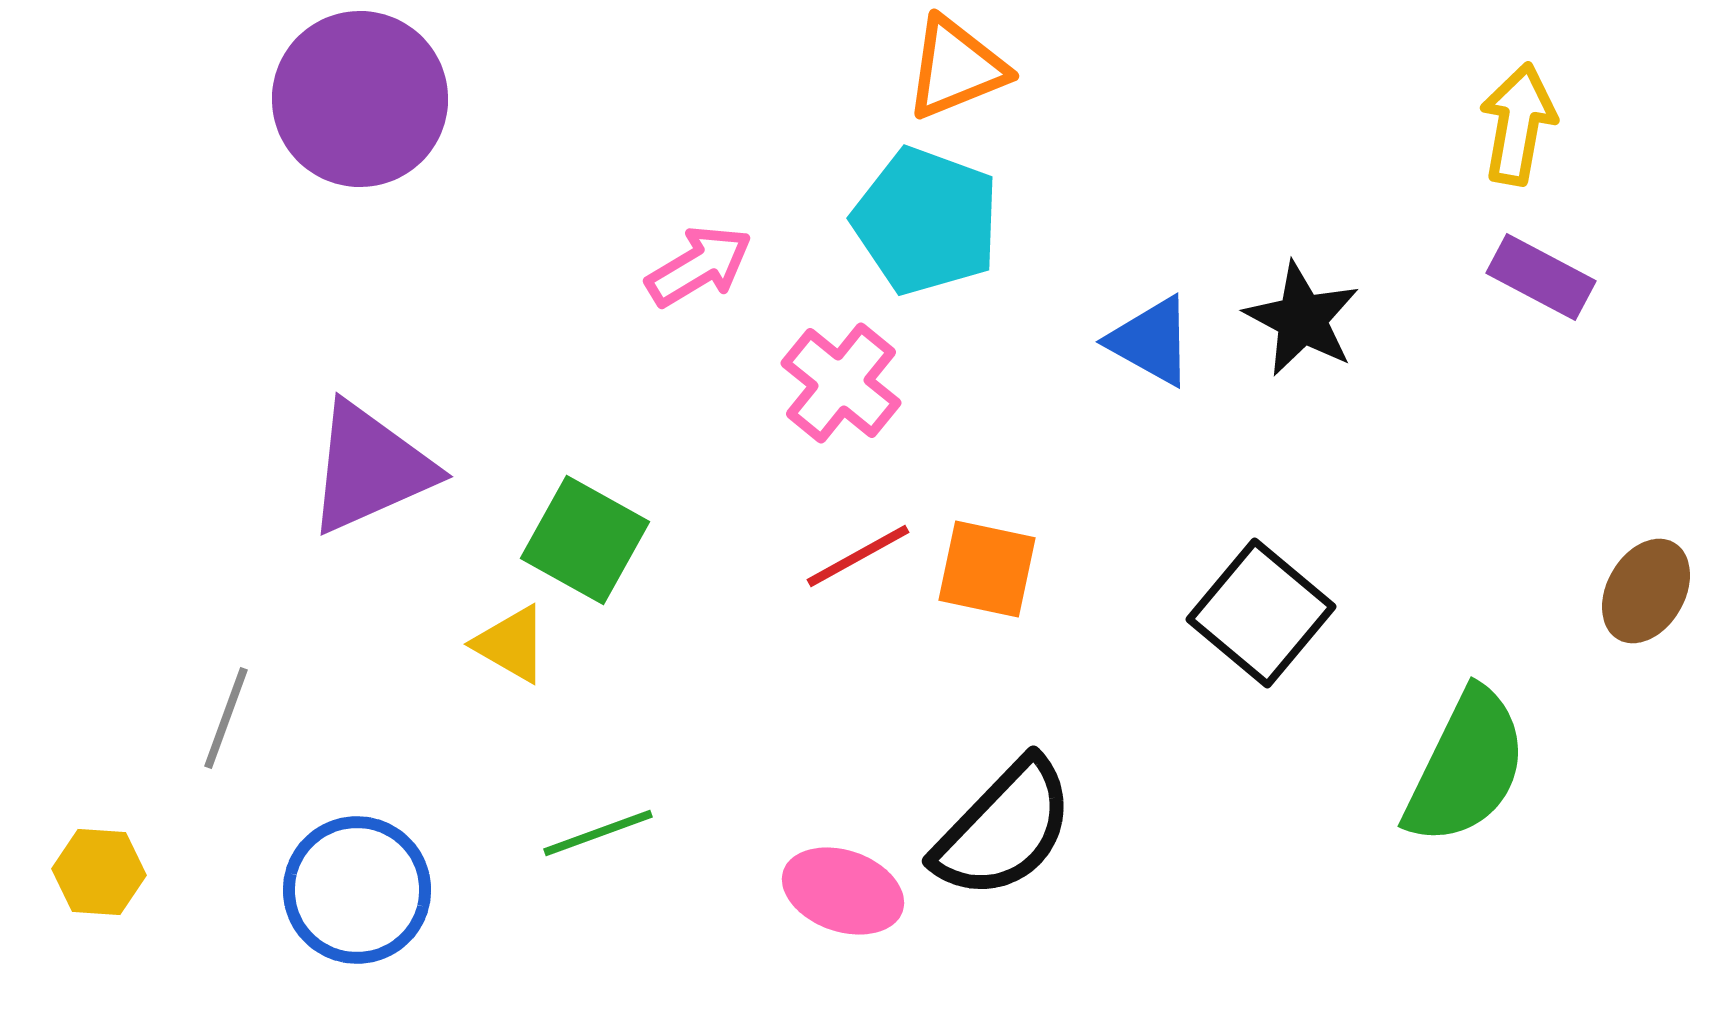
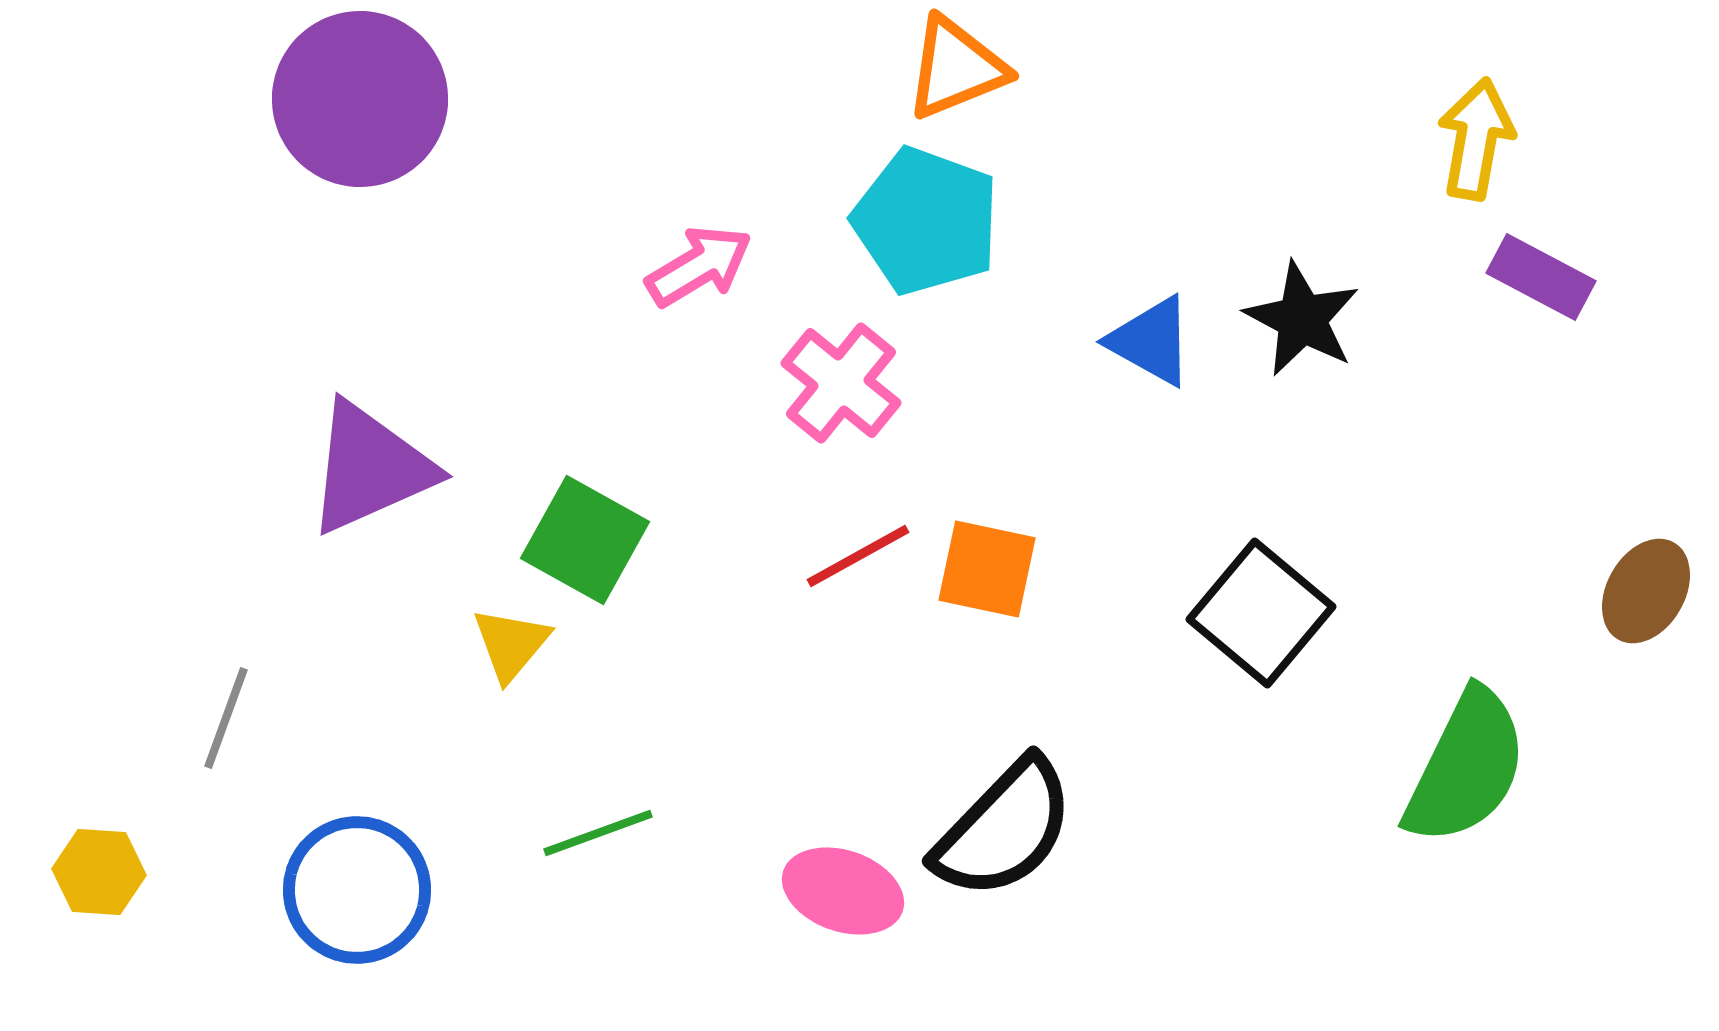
yellow arrow: moved 42 px left, 15 px down
yellow triangle: rotated 40 degrees clockwise
